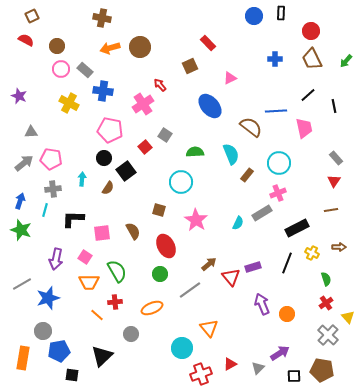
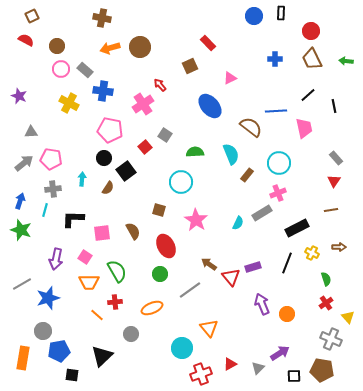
green arrow at (346, 61): rotated 56 degrees clockwise
brown arrow at (209, 264): rotated 105 degrees counterclockwise
gray cross at (328, 335): moved 3 px right, 4 px down; rotated 20 degrees counterclockwise
